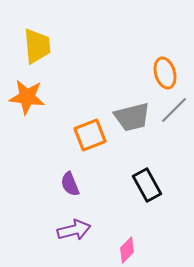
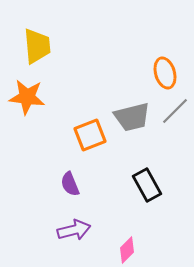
gray line: moved 1 px right, 1 px down
